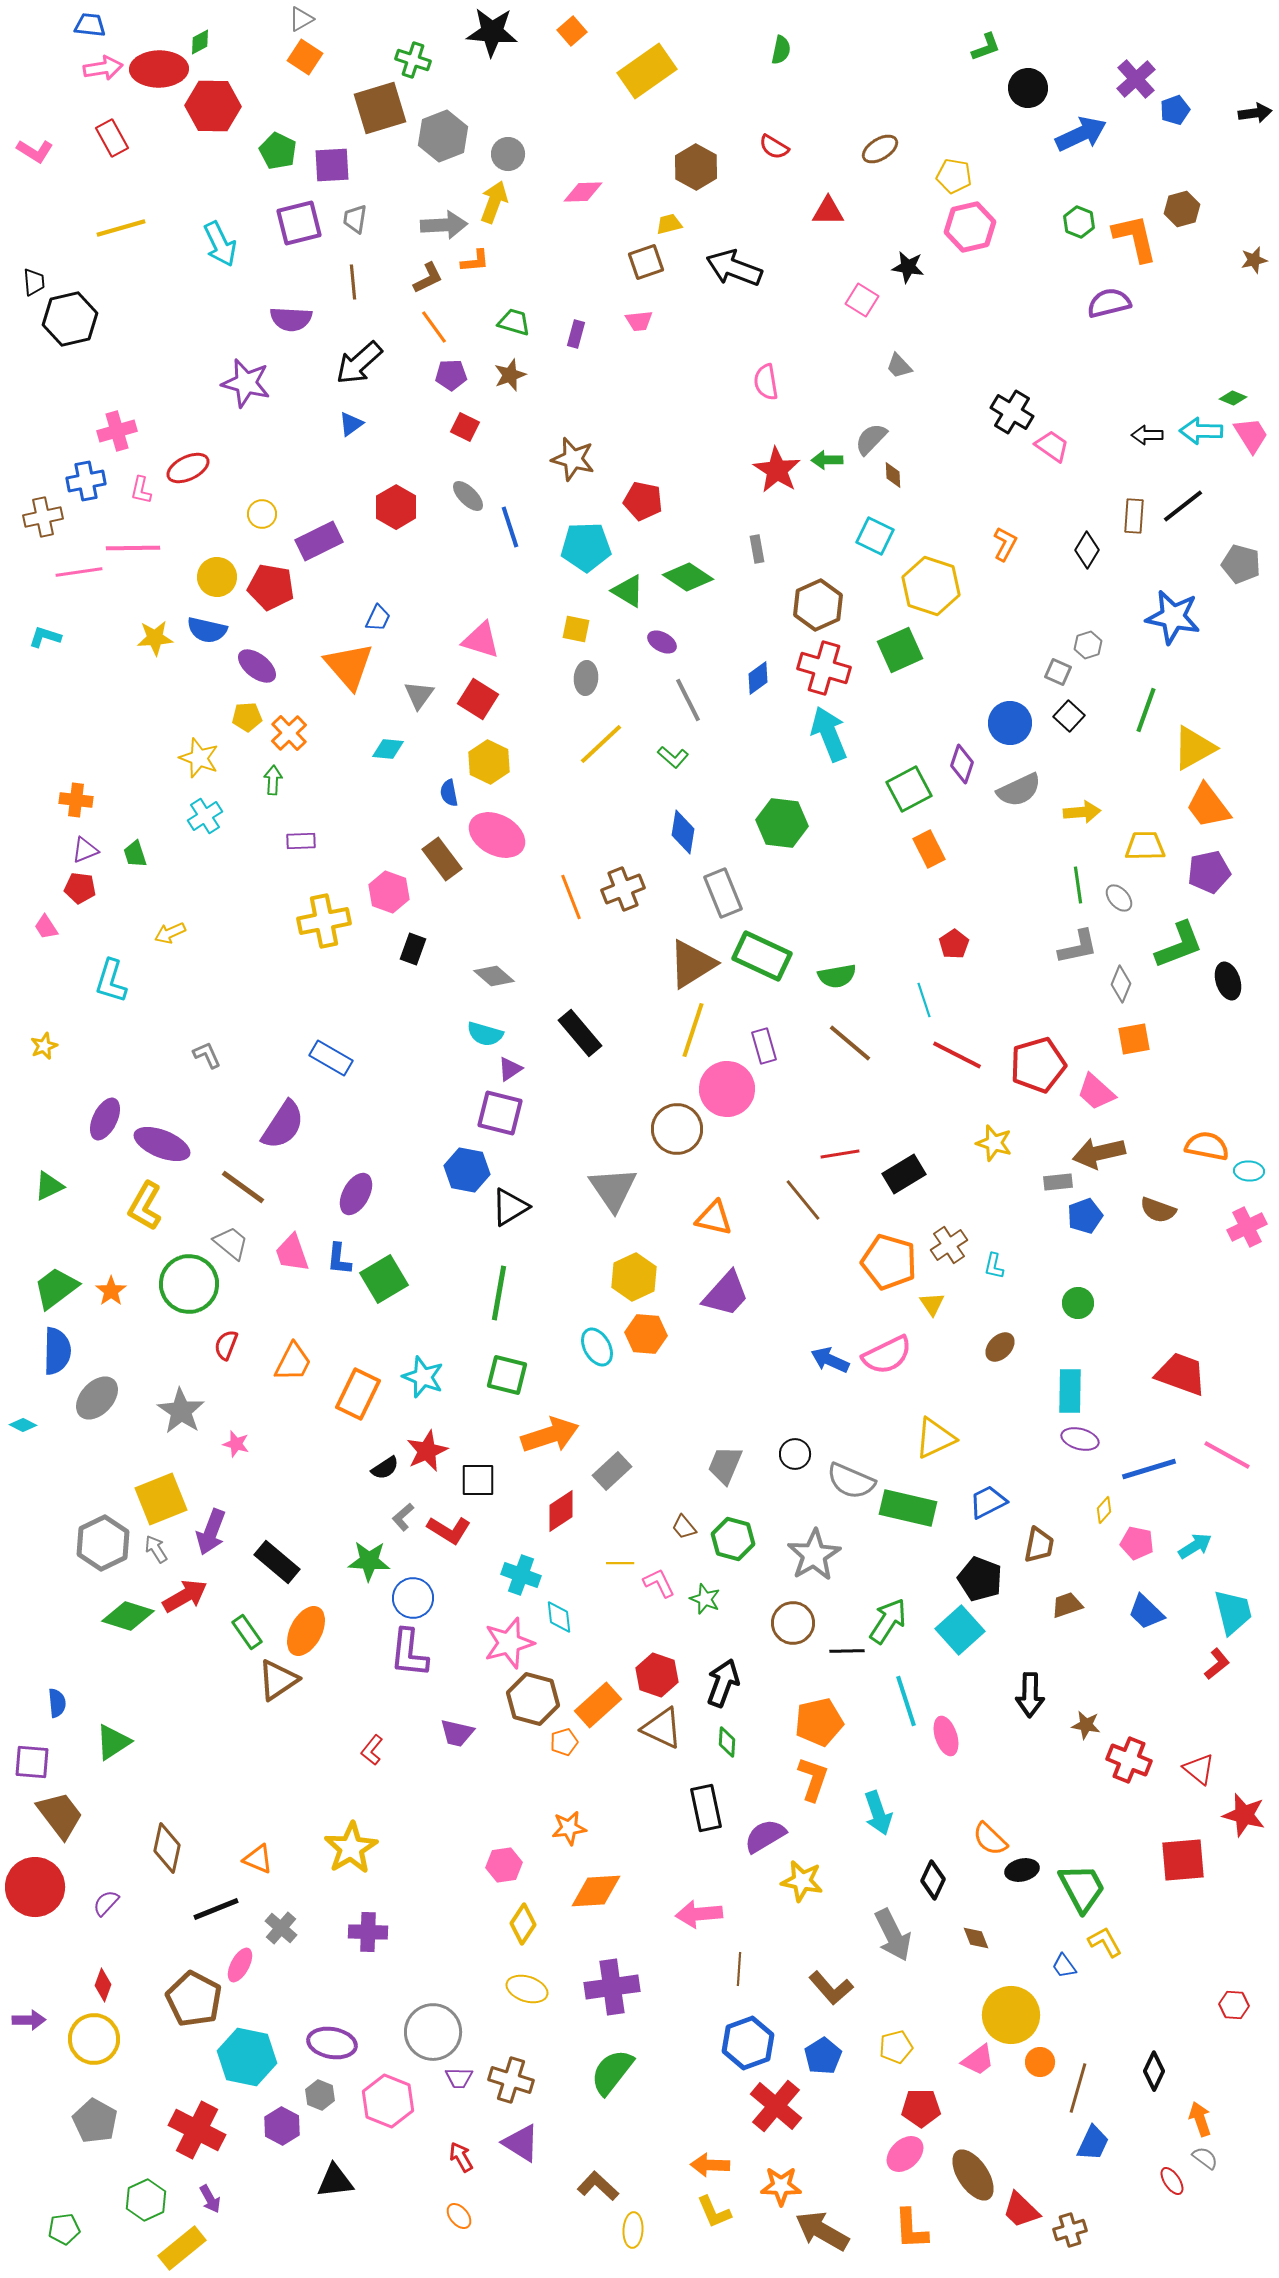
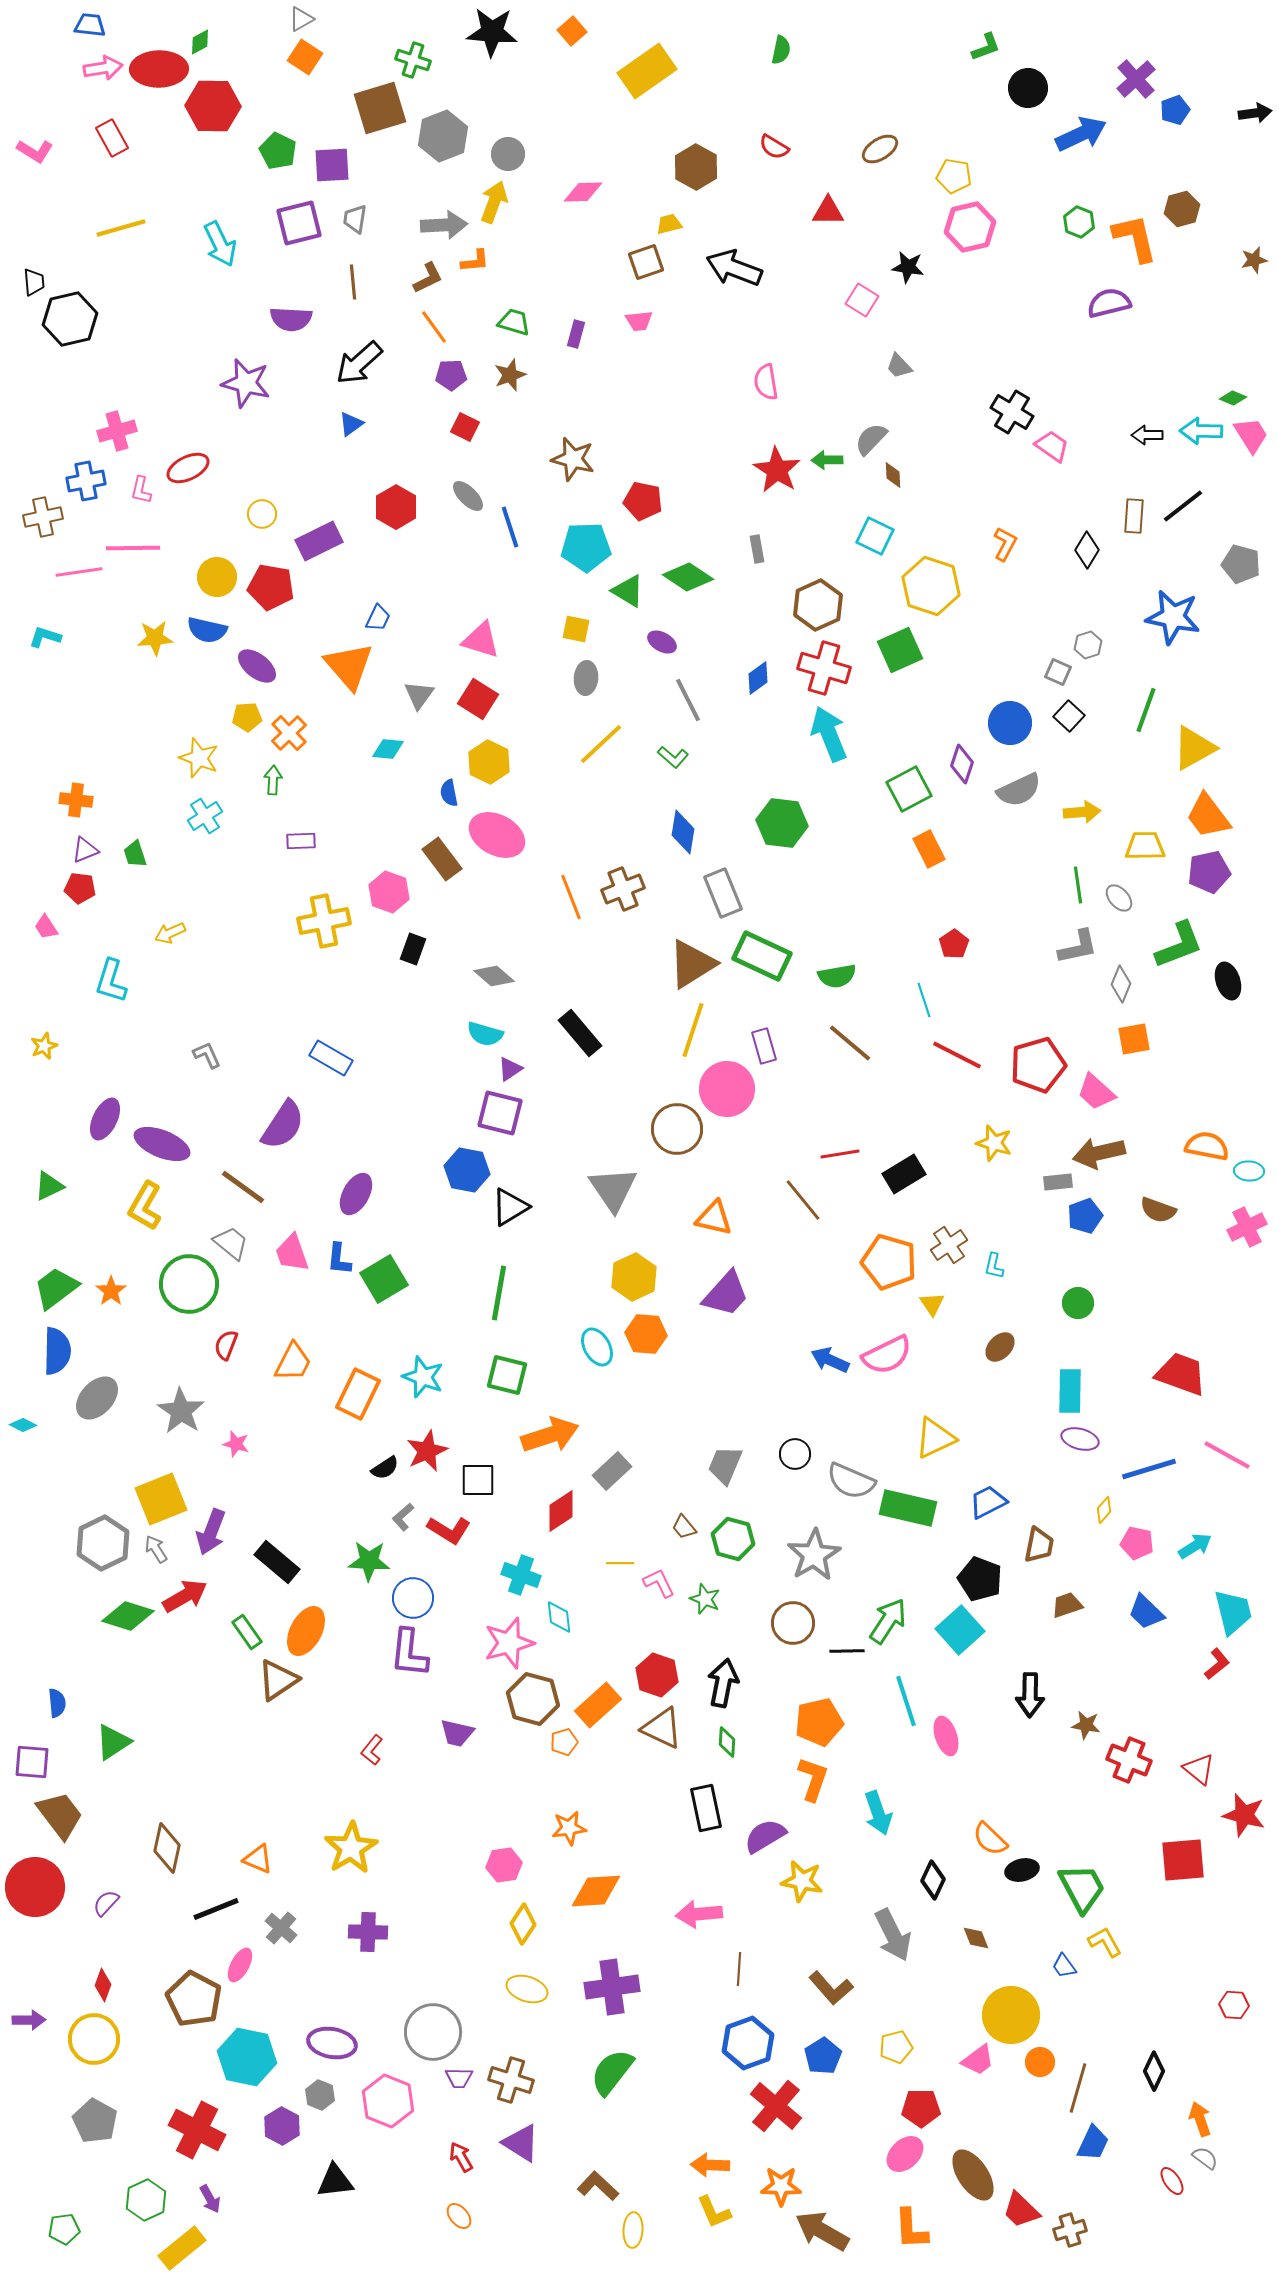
orange trapezoid at (1208, 806): moved 10 px down
black arrow at (723, 1683): rotated 9 degrees counterclockwise
